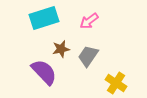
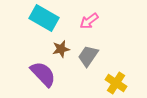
cyan rectangle: rotated 48 degrees clockwise
purple semicircle: moved 1 px left, 2 px down
